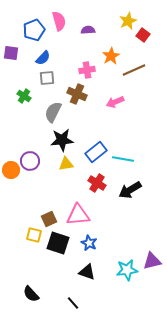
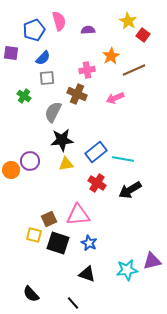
yellow star: rotated 18 degrees counterclockwise
pink arrow: moved 4 px up
black triangle: moved 2 px down
